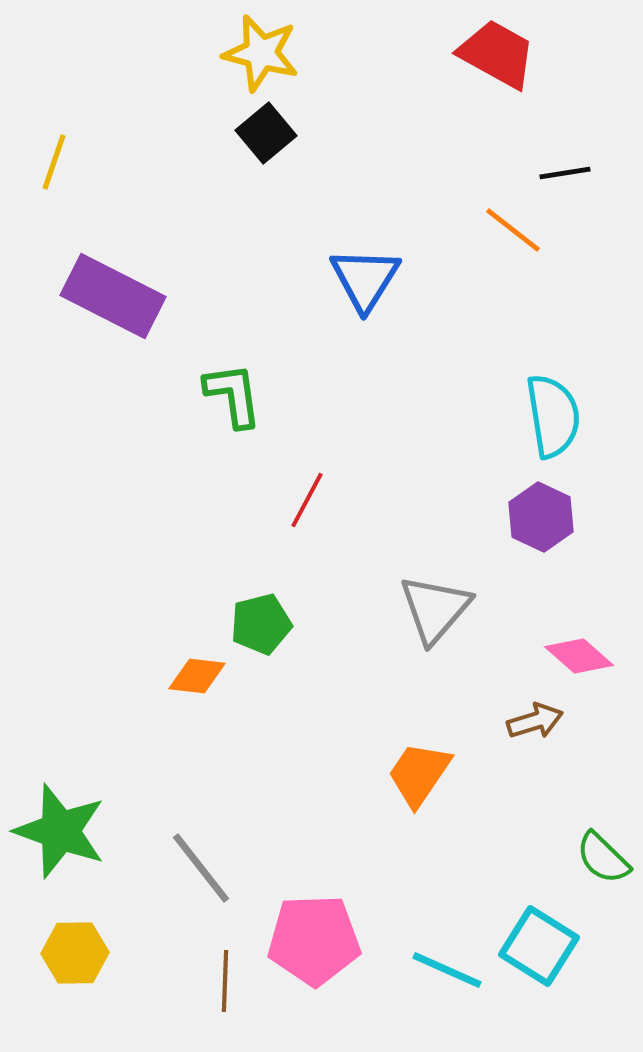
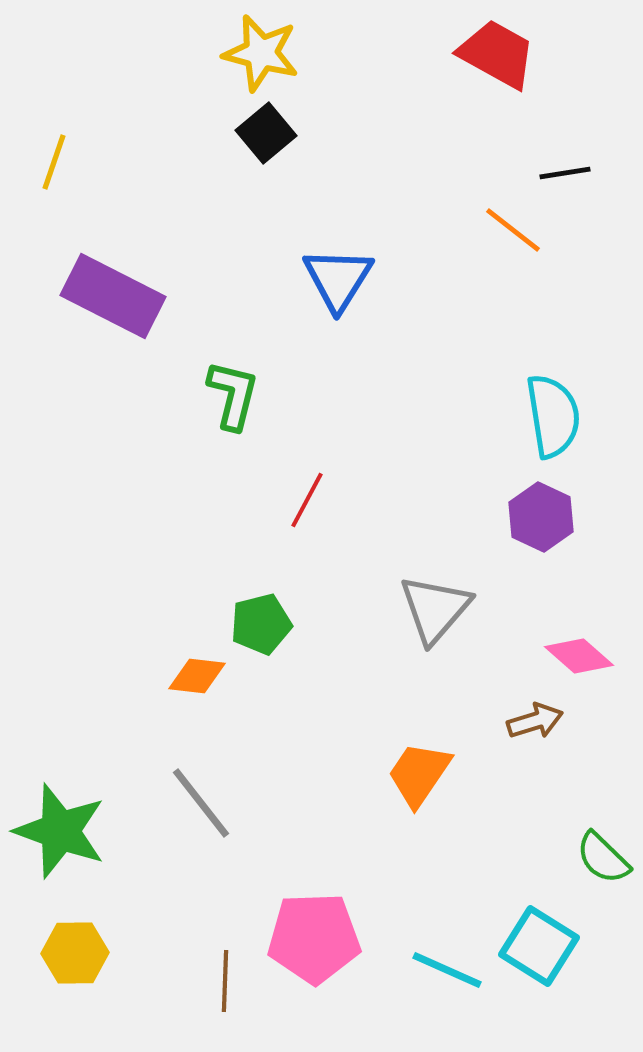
blue triangle: moved 27 px left
green L-shape: rotated 22 degrees clockwise
gray line: moved 65 px up
pink pentagon: moved 2 px up
